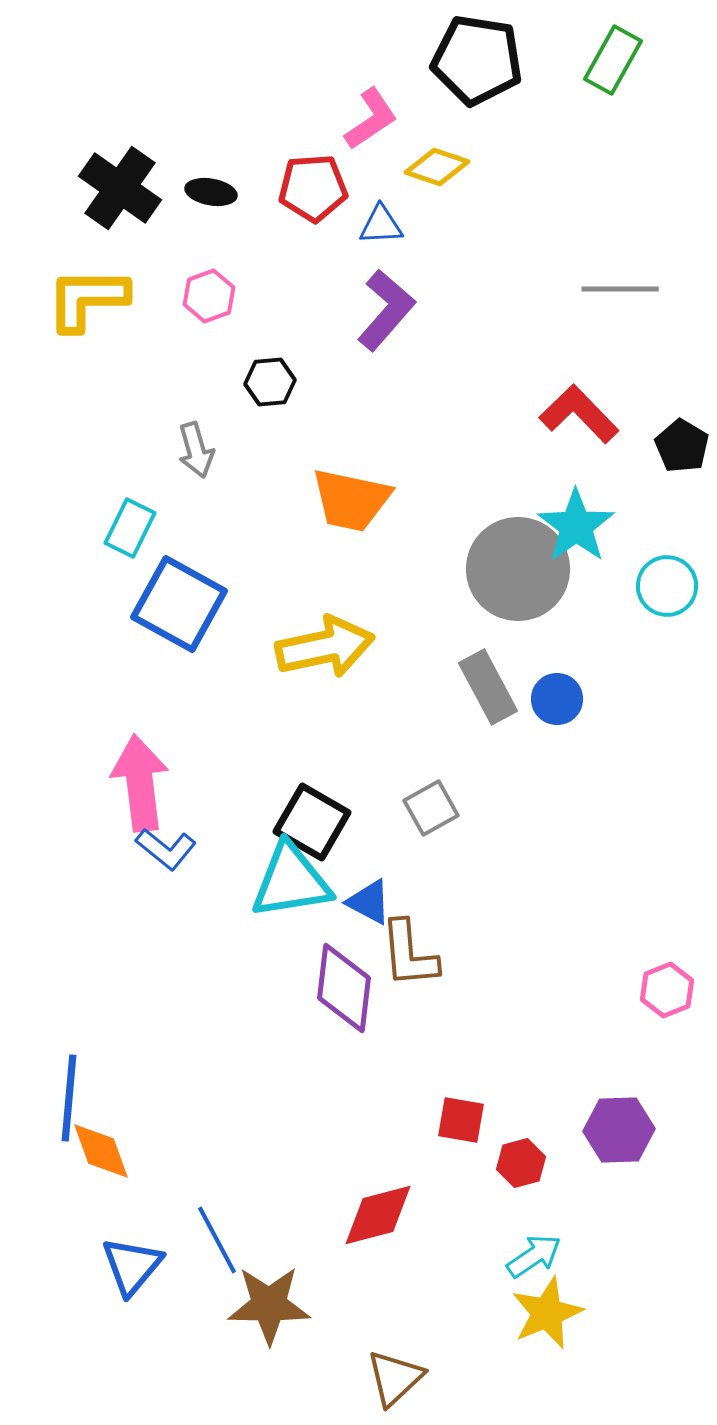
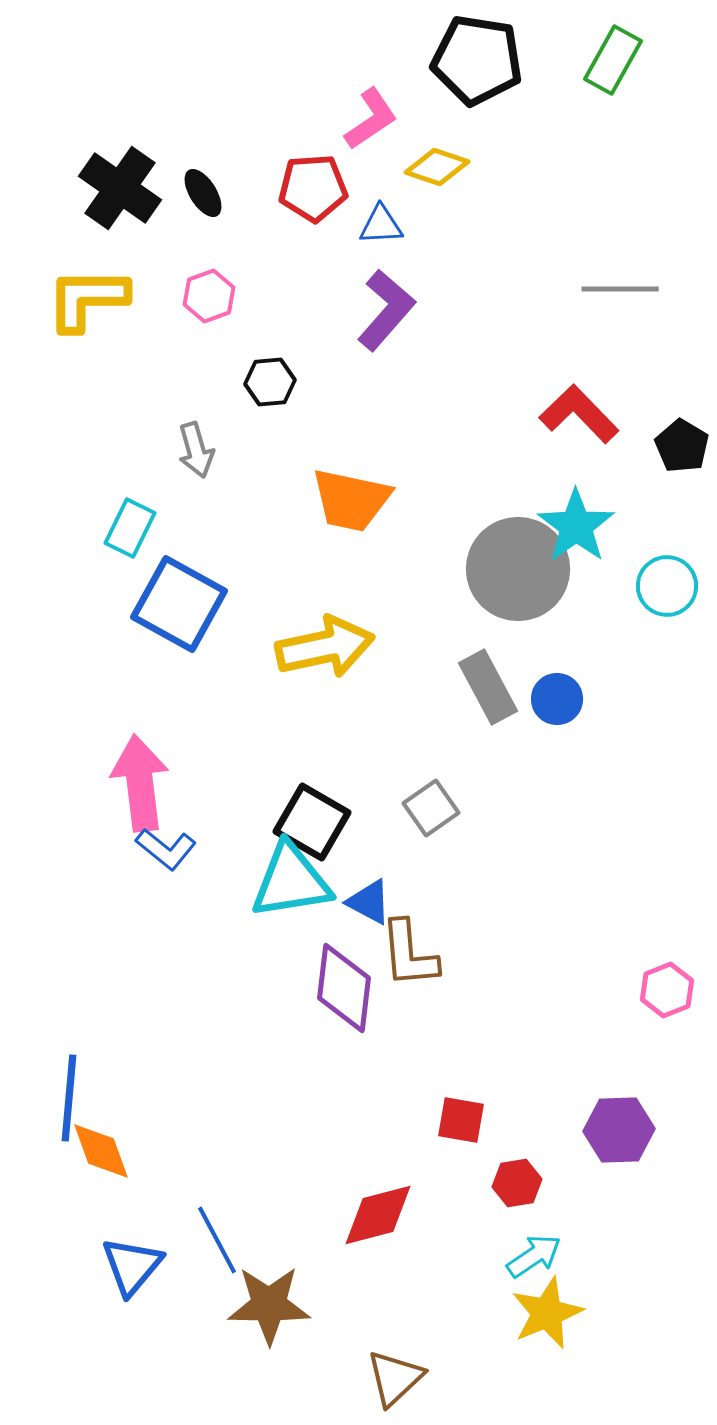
black ellipse at (211, 192): moved 8 px left, 1 px down; rotated 48 degrees clockwise
gray square at (431, 808): rotated 6 degrees counterclockwise
red hexagon at (521, 1163): moved 4 px left, 20 px down; rotated 6 degrees clockwise
